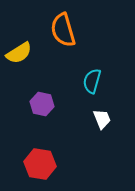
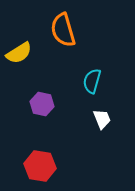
red hexagon: moved 2 px down
